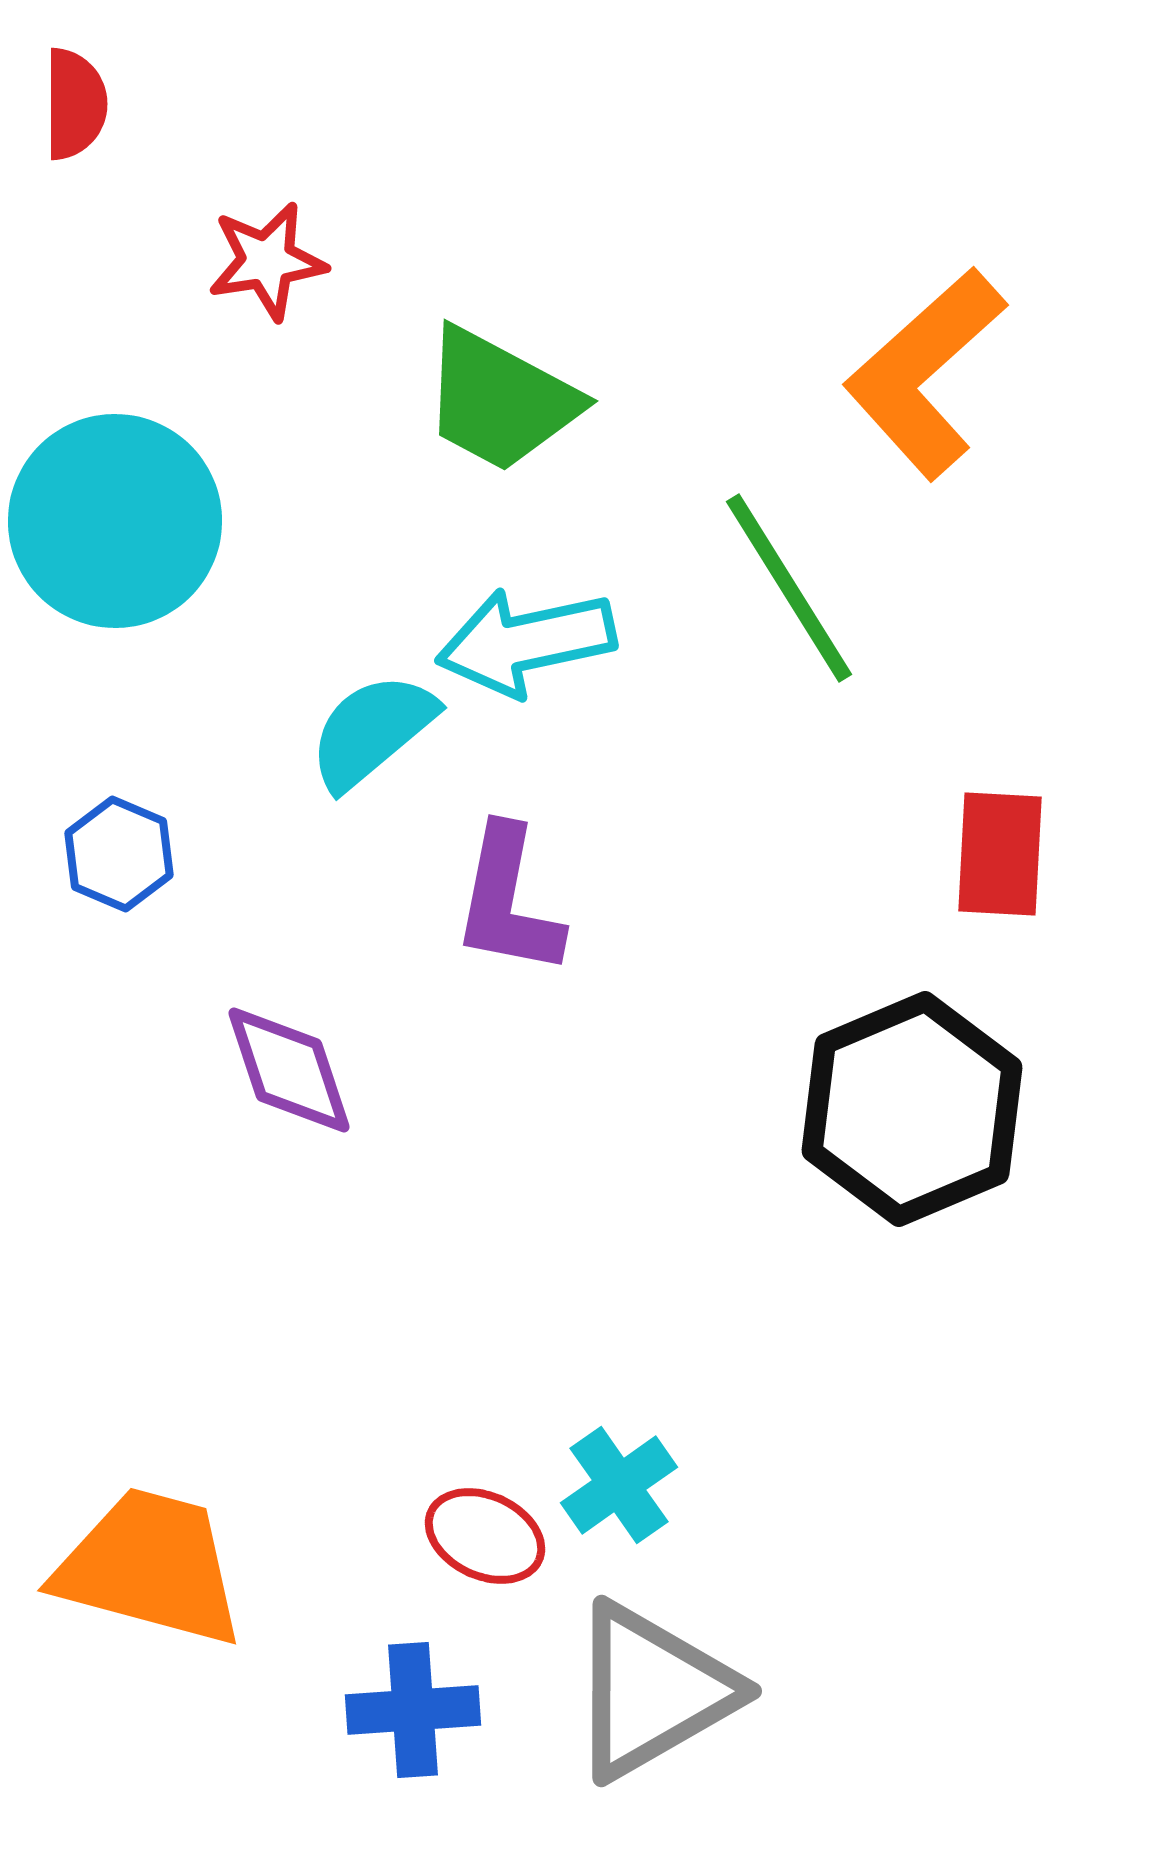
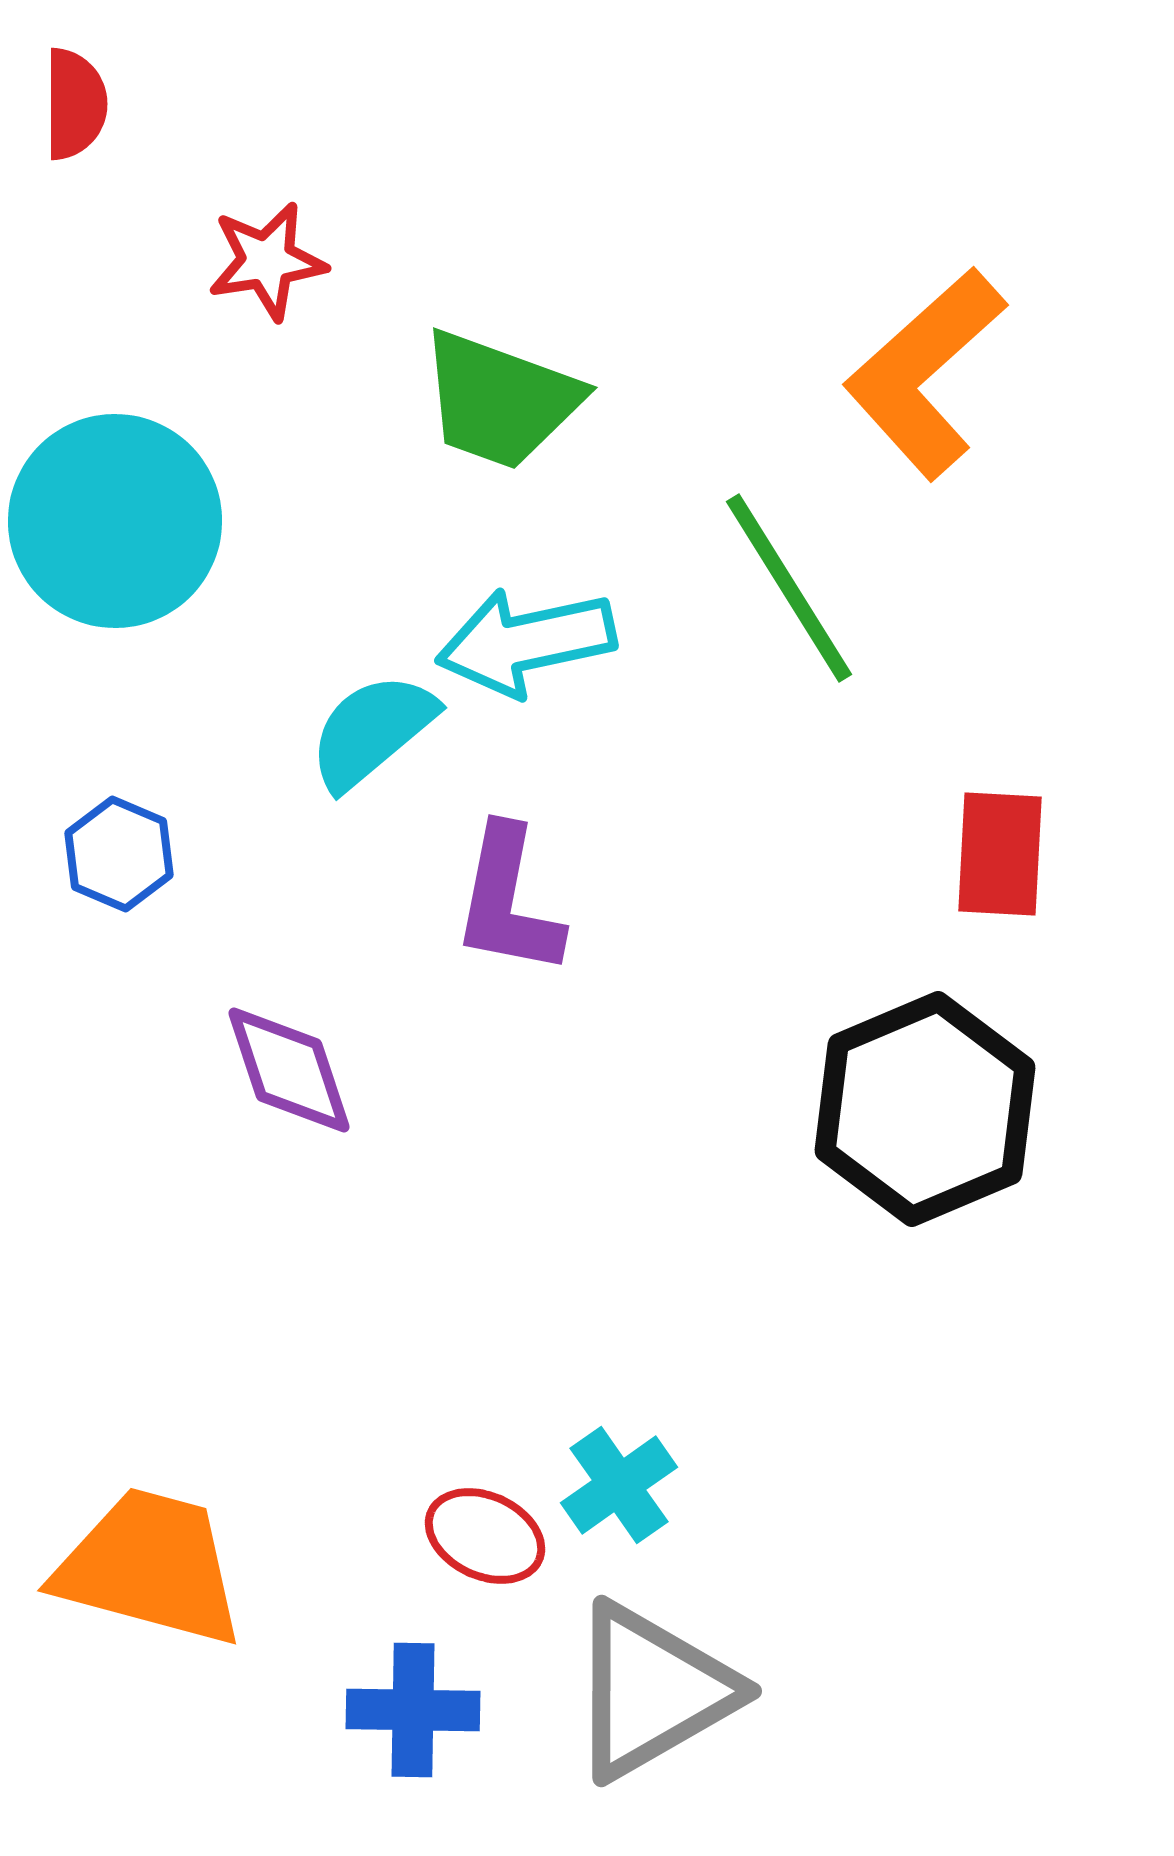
green trapezoid: rotated 8 degrees counterclockwise
black hexagon: moved 13 px right
blue cross: rotated 5 degrees clockwise
